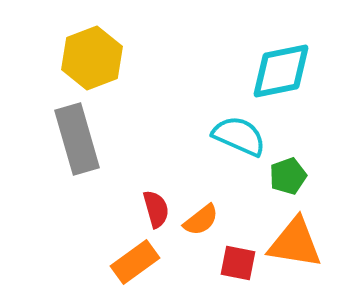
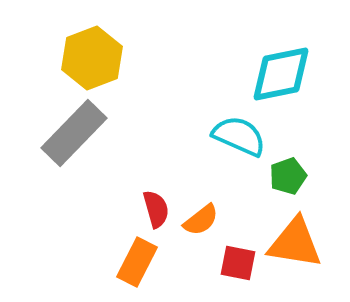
cyan diamond: moved 3 px down
gray rectangle: moved 3 px left, 6 px up; rotated 60 degrees clockwise
orange rectangle: moved 2 px right; rotated 27 degrees counterclockwise
